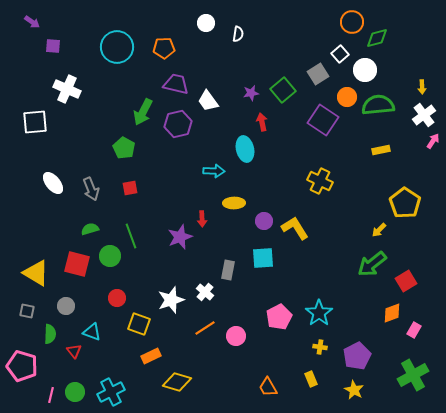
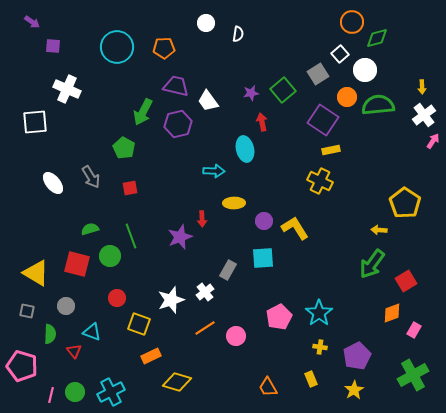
purple trapezoid at (176, 84): moved 2 px down
yellow rectangle at (381, 150): moved 50 px left
gray arrow at (91, 189): moved 12 px up; rotated 10 degrees counterclockwise
yellow arrow at (379, 230): rotated 49 degrees clockwise
green arrow at (372, 264): rotated 16 degrees counterclockwise
gray rectangle at (228, 270): rotated 18 degrees clockwise
white cross at (205, 292): rotated 12 degrees clockwise
yellow star at (354, 390): rotated 12 degrees clockwise
